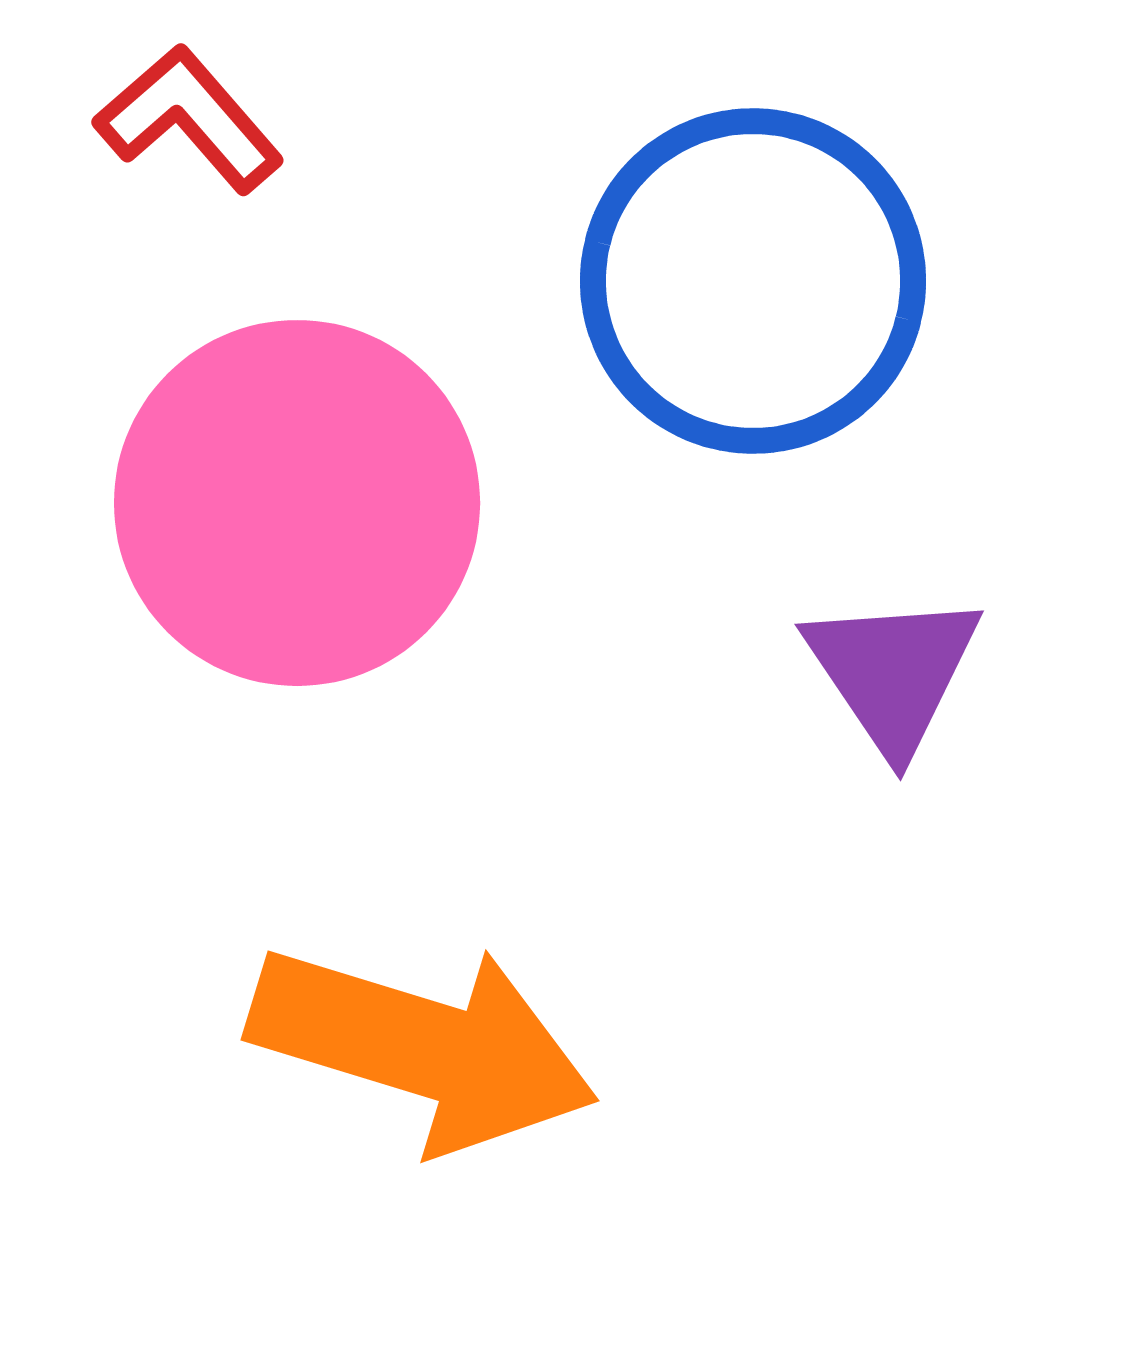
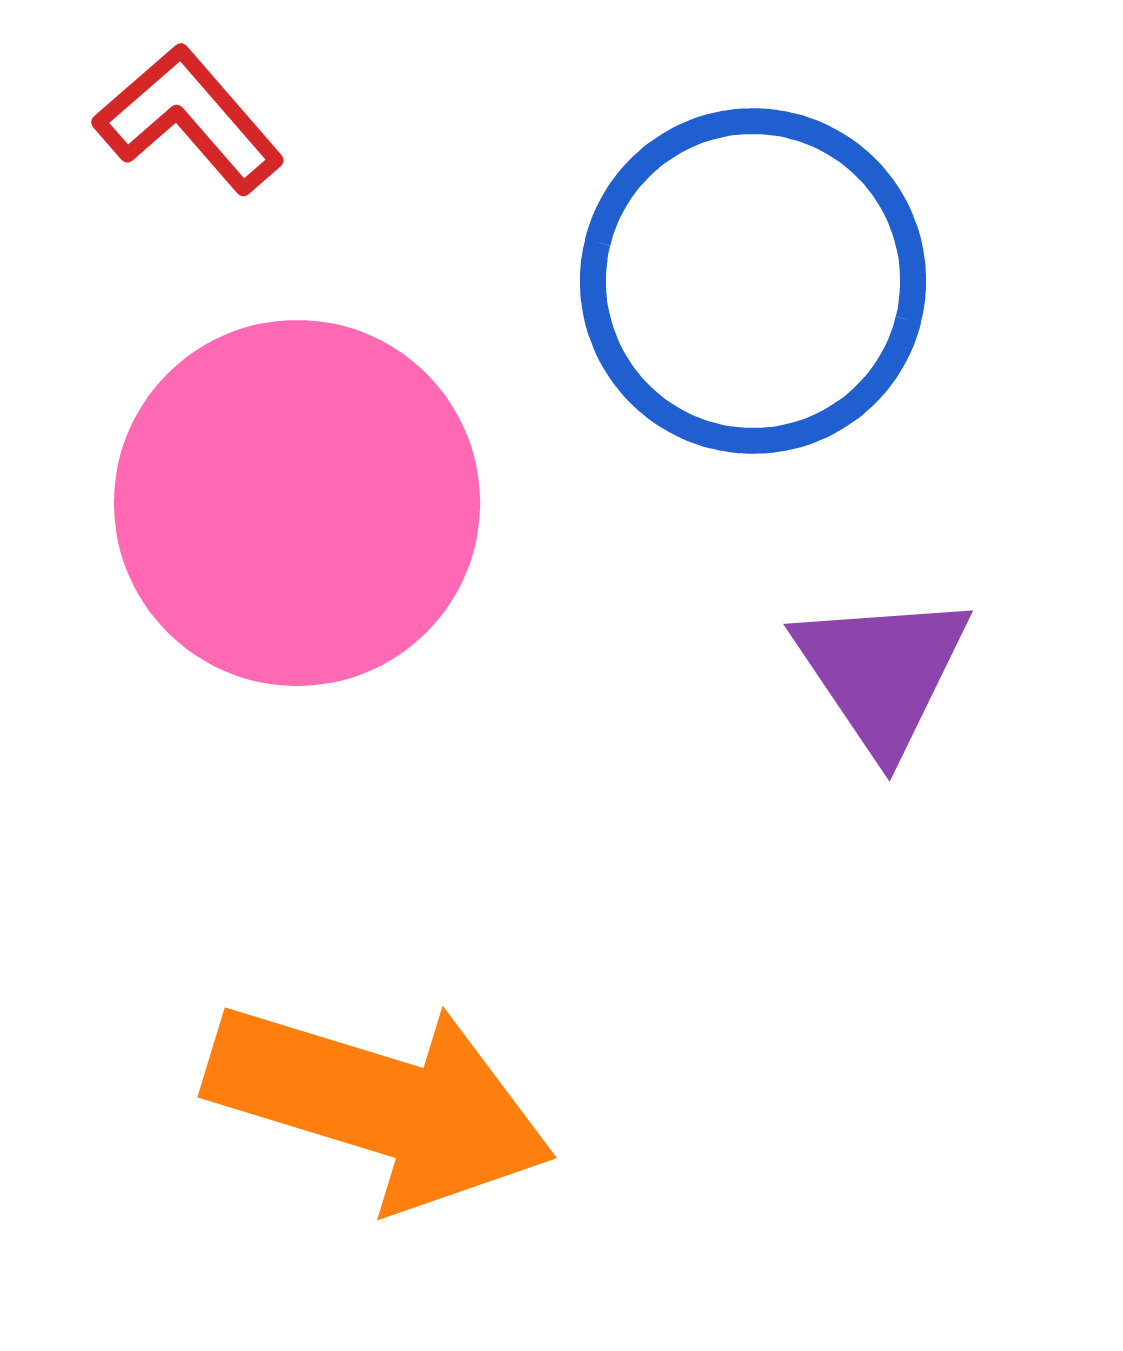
purple triangle: moved 11 px left
orange arrow: moved 43 px left, 57 px down
